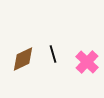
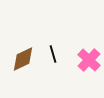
pink cross: moved 2 px right, 2 px up
